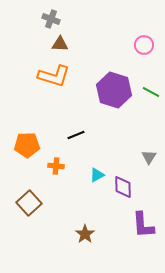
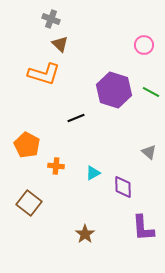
brown triangle: rotated 42 degrees clockwise
orange L-shape: moved 10 px left, 2 px up
black line: moved 17 px up
orange pentagon: rotated 30 degrees clockwise
gray triangle: moved 5 px up; rotated 21 degrees counterclockwise
cyan triangle: moved 4 px left, 2 px up
brown square: rotated 10 degrees counterclockwise
purple L-shape: moved 3 px down
